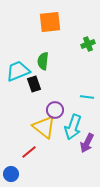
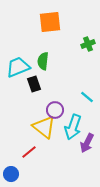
cyan trapezoid: moved 4 px up
cyan line: rotated 32 degrees clockwise
